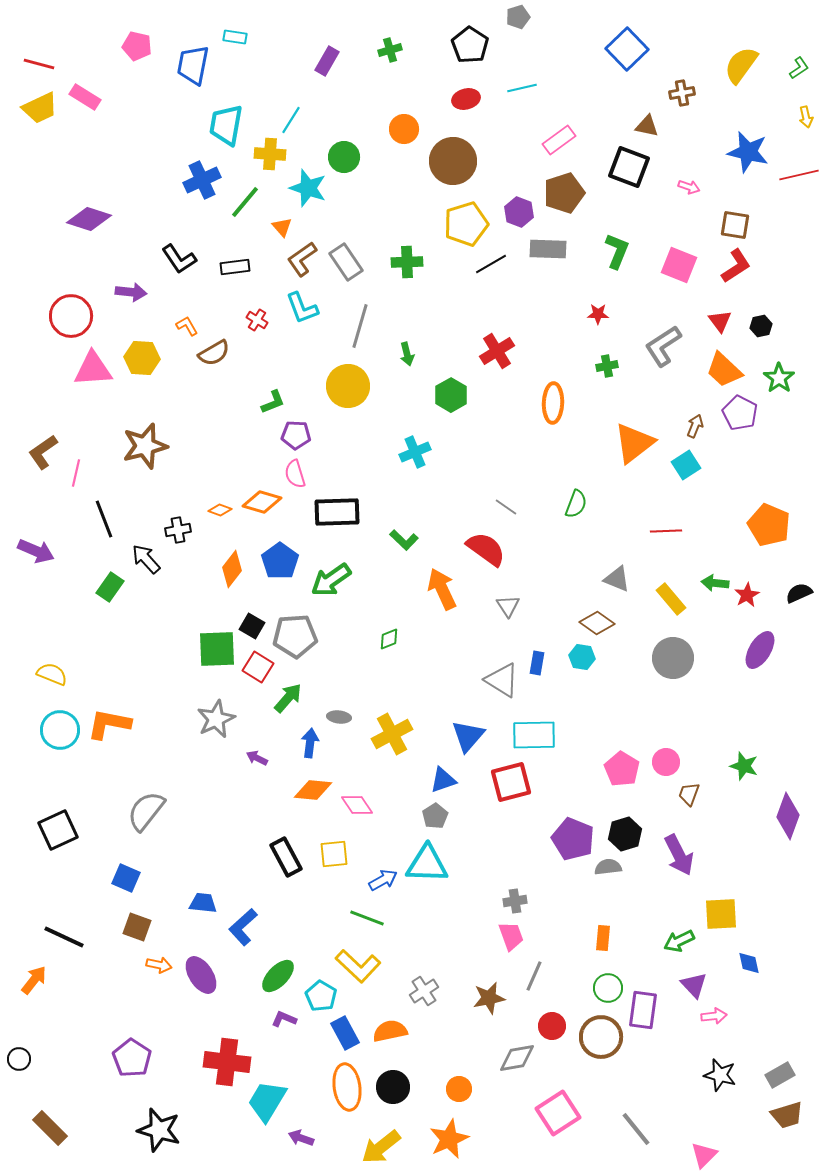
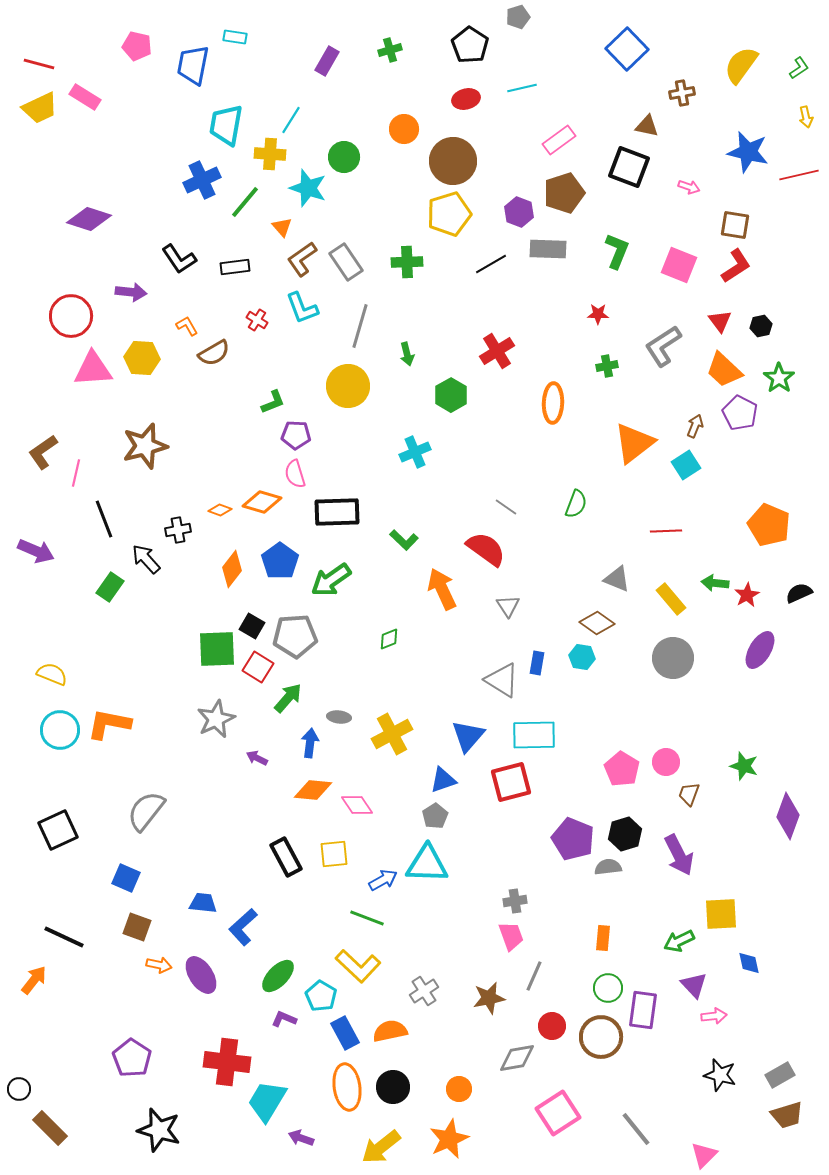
yellow pentagon at (466, 224): moved 17 px left, 10 px up
black circle at (19, 1059): moved 30 px down
